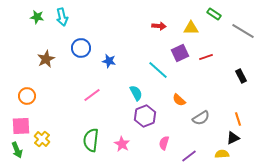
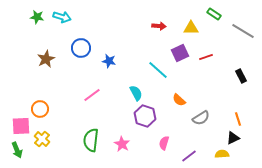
cyan arrow: rotated 60 degrees counterclockwise
orange circle: moved 13 px right, 13 px down
purple hexagon: rotated 20 degrees counterclockwise
